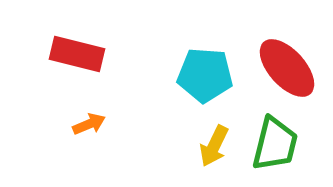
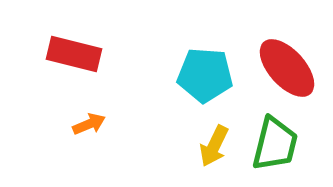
red rectangle: moved 3 px left
